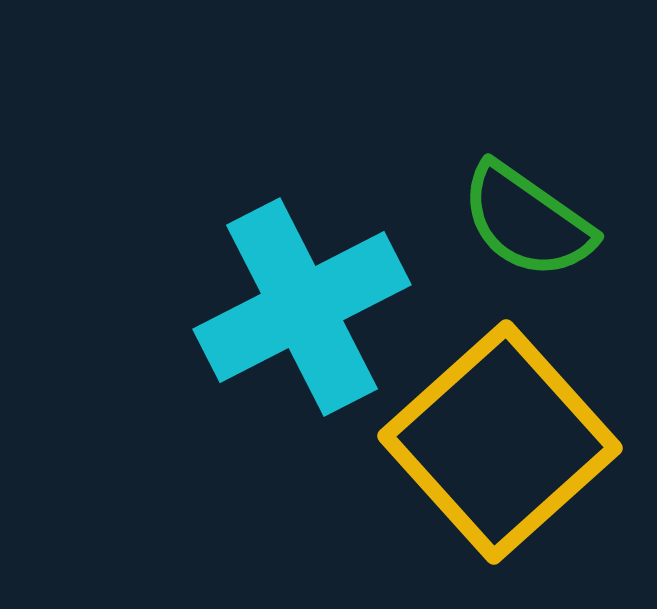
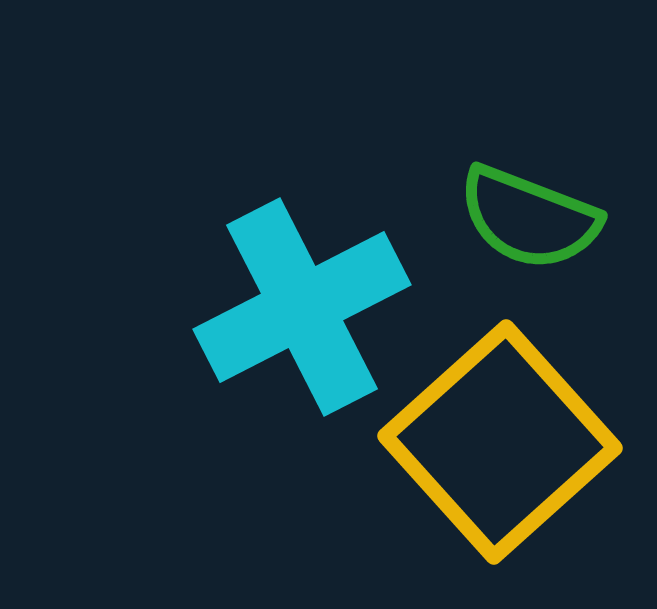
green semicircle: moved 2 px right, 3 px up; rotated 14 degrees counterclockwise
